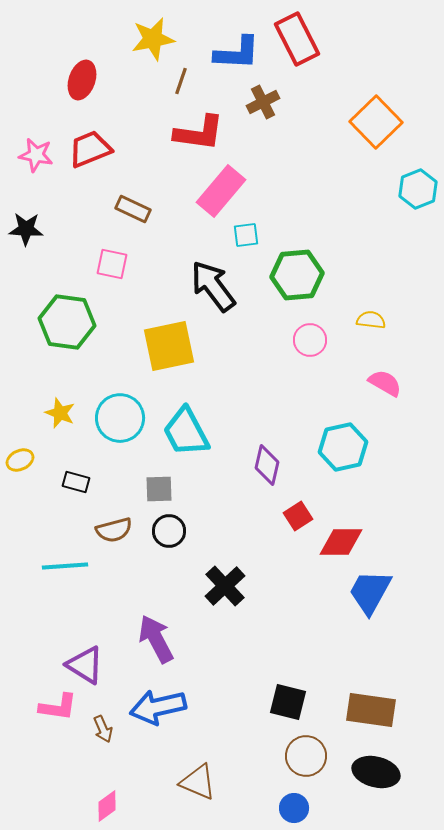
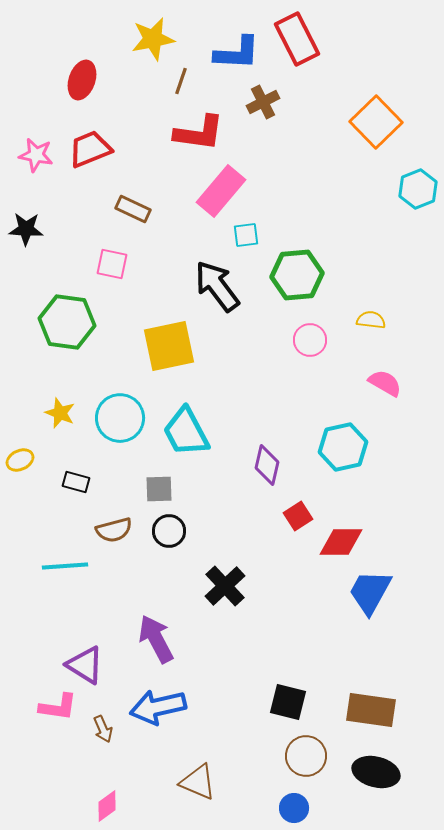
black arrow at (213, 286): moved 4 px right
